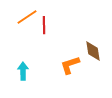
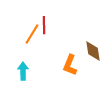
orange line: moved 5 px right, 17 px down; rotated 25 degrees counterclockwise
orange L-shape: rotated 50 degrees counterclockwise
